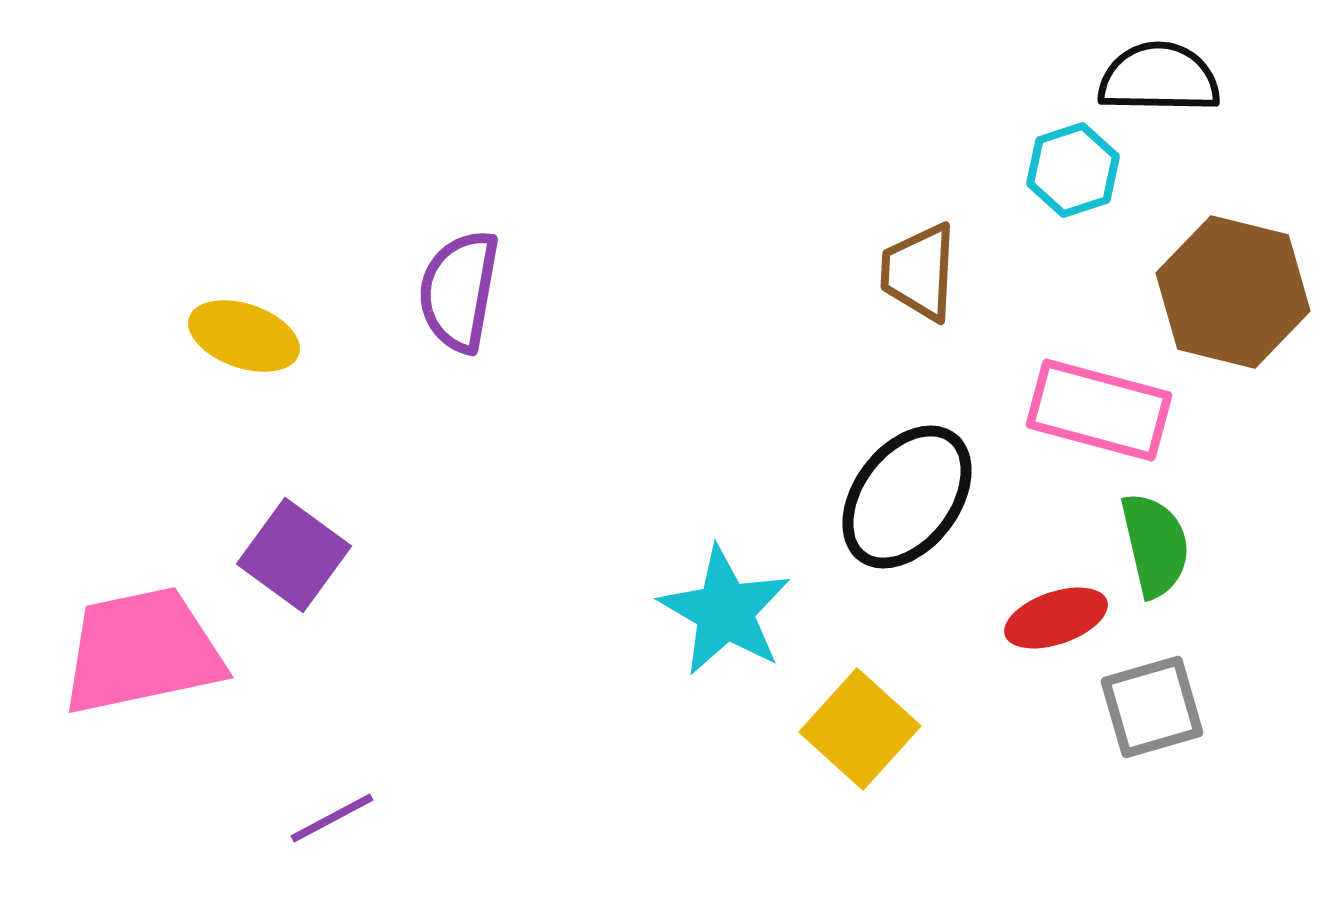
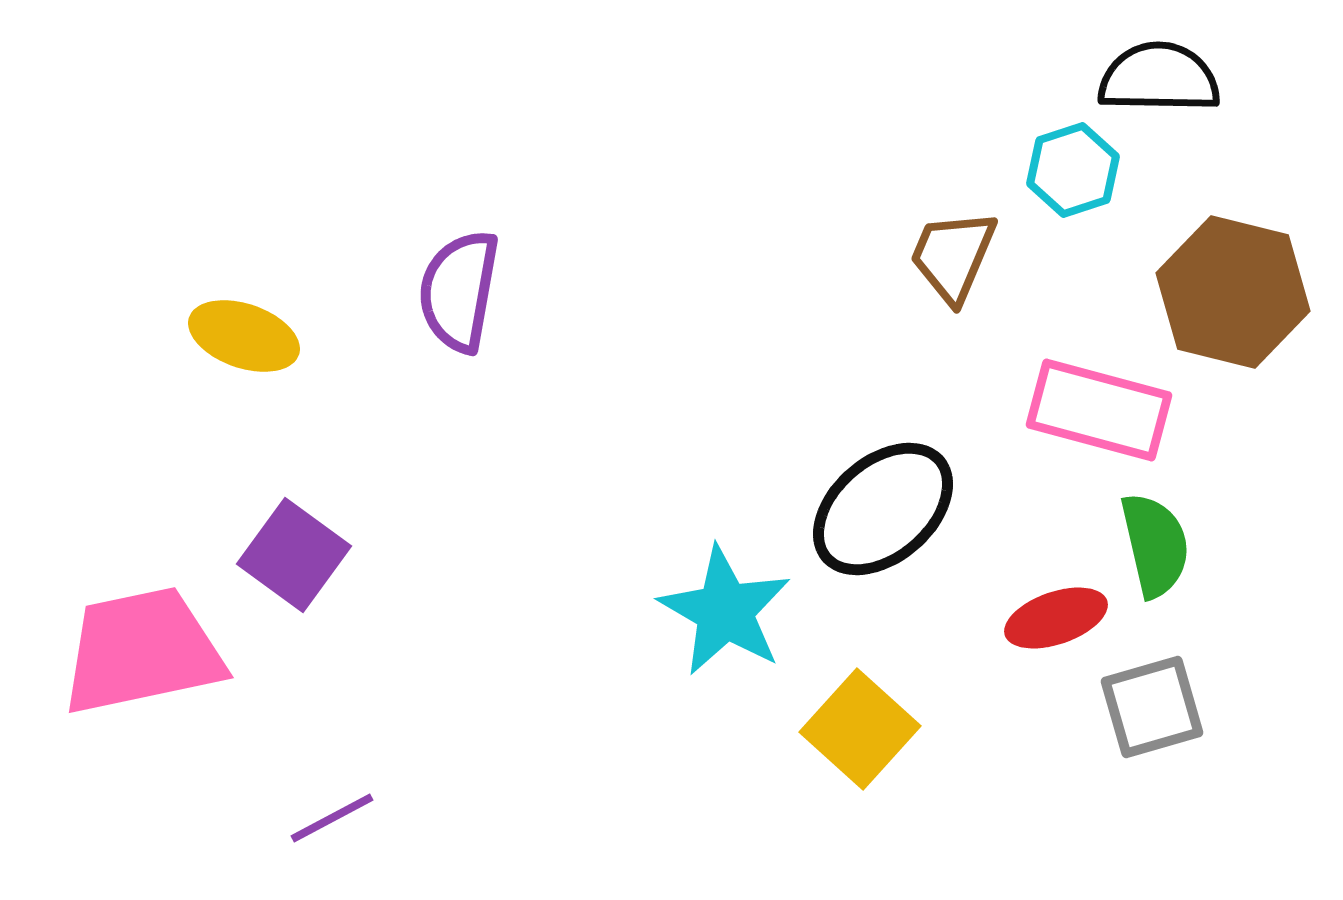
brown trapezoid: moved 34 px right, 16 px up; rotated 20 degrees clockwise
black ellipse: moved 24 px left, 12 px down; rotated 12 degrees clockwise
